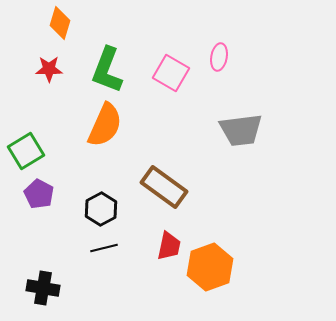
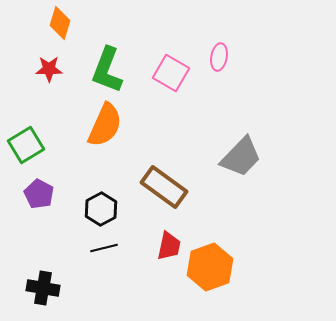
gray trapezoid: moved 27 px down; rotated 39 degrees counterclockwise
green square: moved 6 px up
